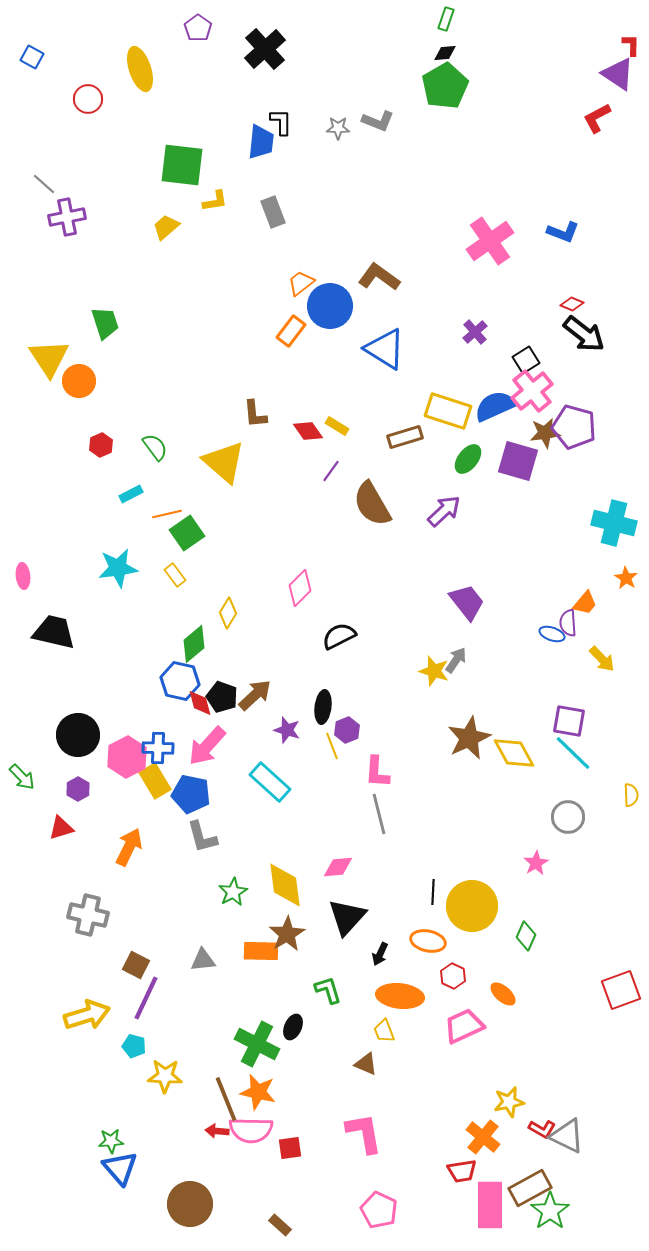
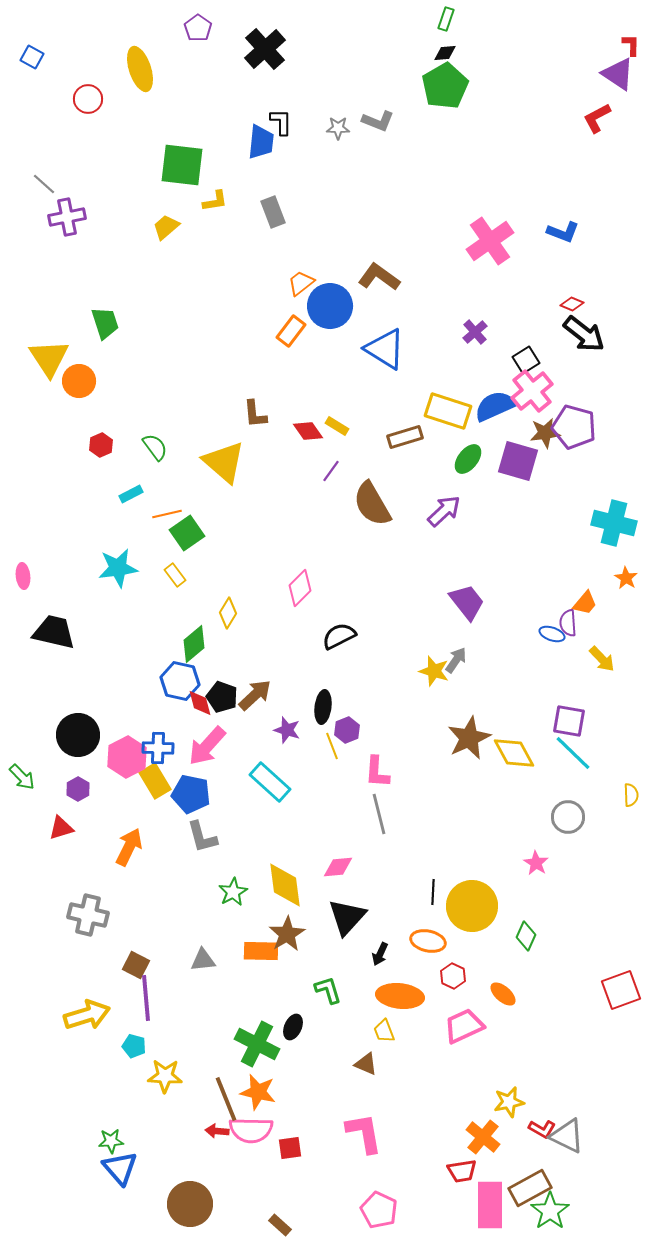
pink star at (536, 863): rotated 10 degrees counterclockwise
purple line at (146, 998): rotated 30 degrees counterclockwise
